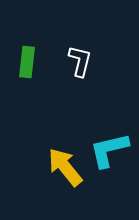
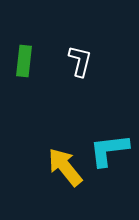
green rectangle: moved 3 px left, 1 px up
cyan L-shape: rotated 6 degrees clockwise
